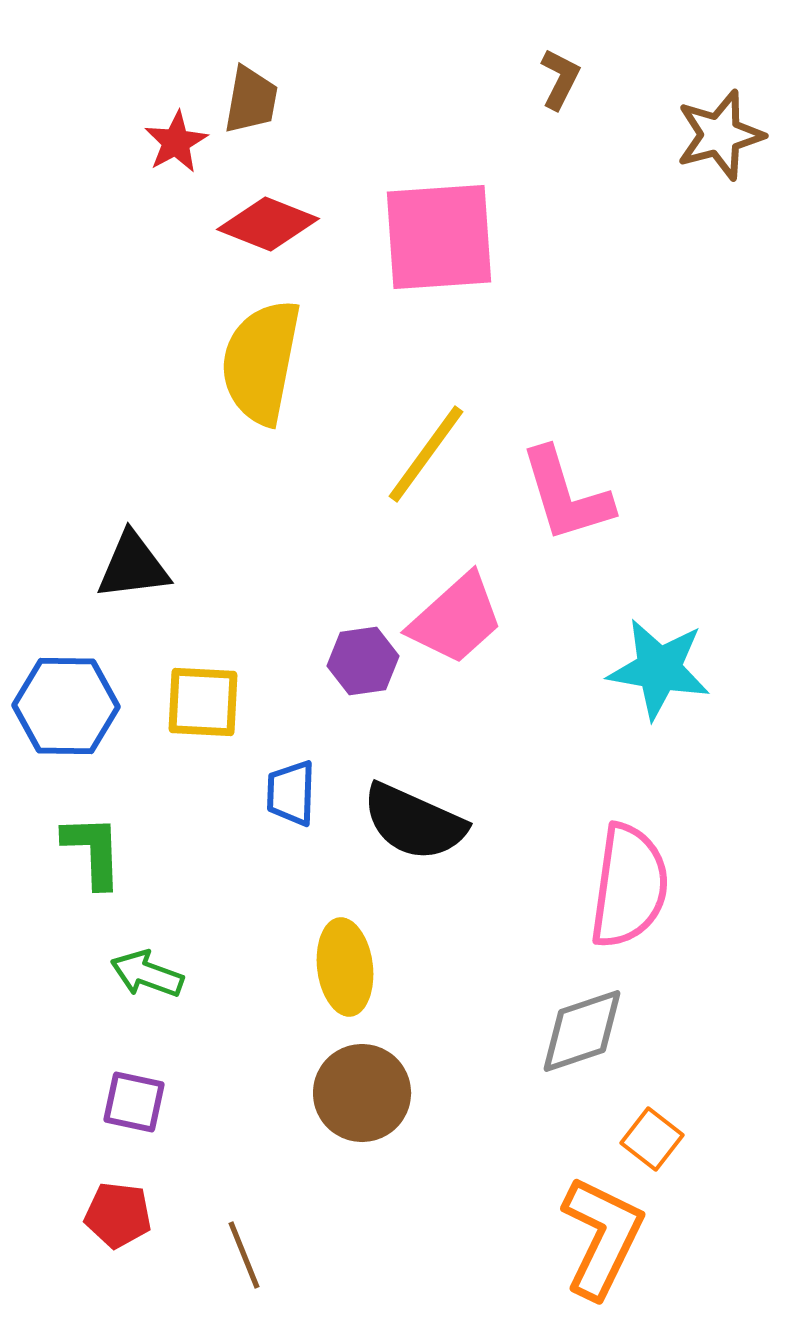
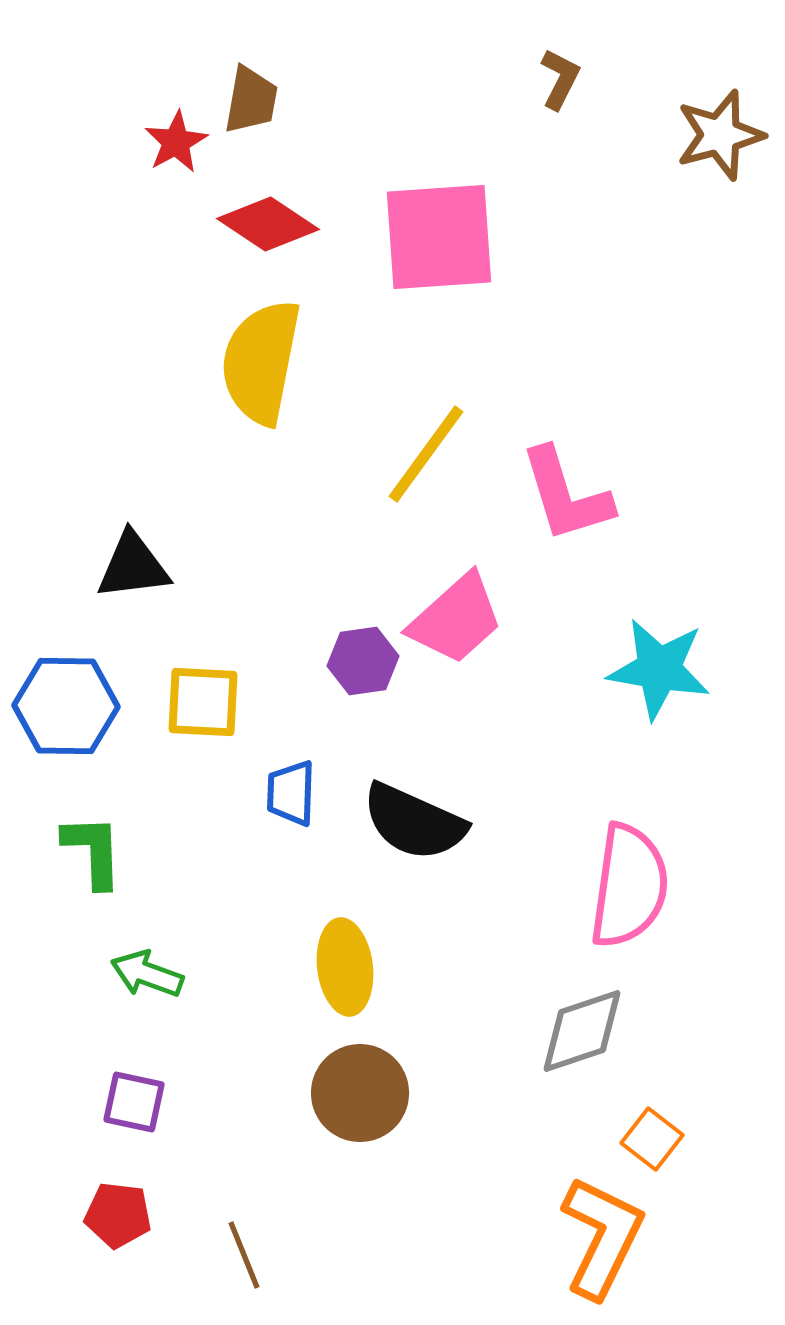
red diamond: rotated 12 degrees clockwise
brown circle: moved 2 px left
